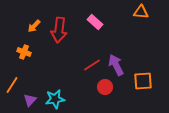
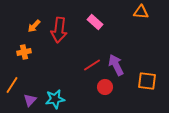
orange cross: rotated 32 degrees counterclockwise
orange square: moved 4 px right; rotated 12 degrees clockwise
